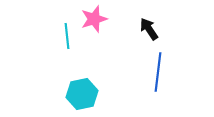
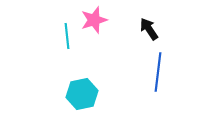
pink star: moved 1 px down
